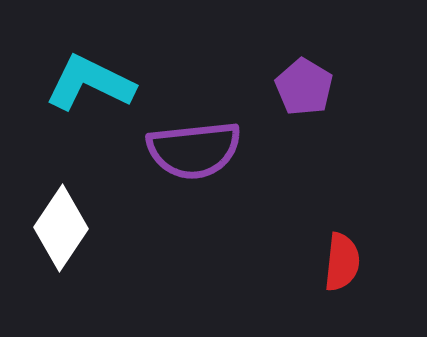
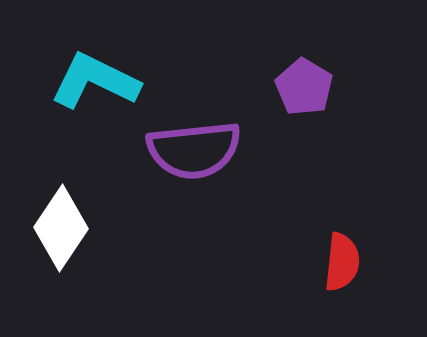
cyan L-shape: moved 5 px right, 2 px up
